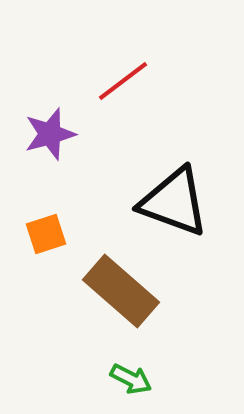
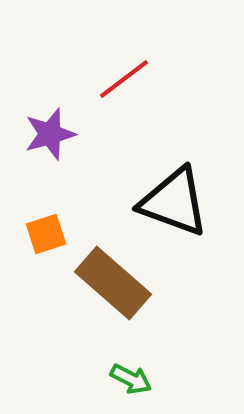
red line: moved 1 px right, 2 px up
brown rectangle: moved 8 px left, 8 px up
